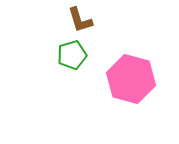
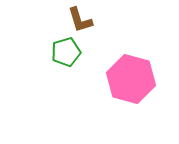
green pentagon: moved 6 px left, 3 px up
